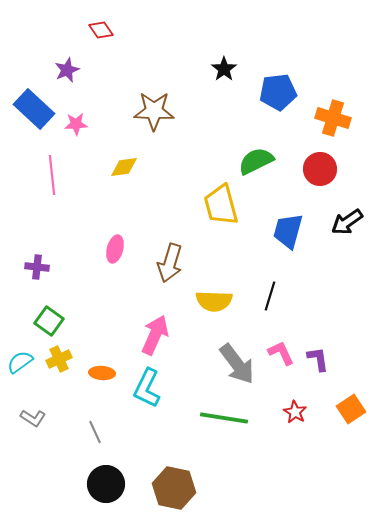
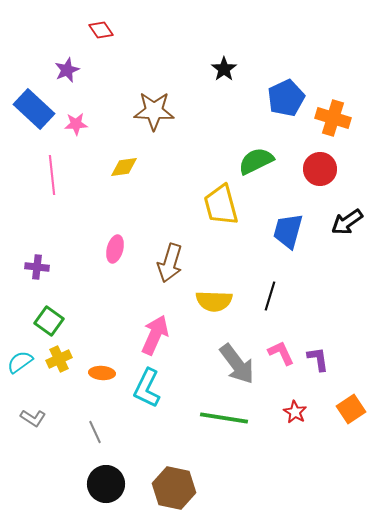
blue pentagon: moved 8 px right, 6 px down; rotated 18 degrees counterclockwise
